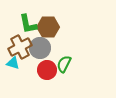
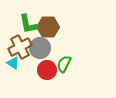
cyan triangle: rotated 16 degrees clockwise
